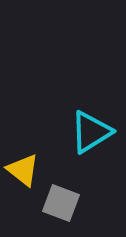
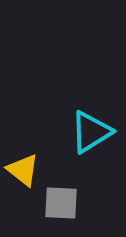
gray square: rotated 18 degrees counterclockwise
